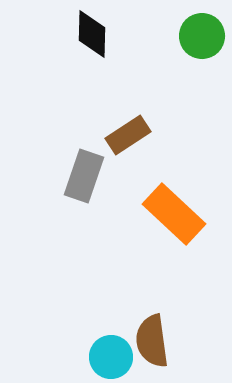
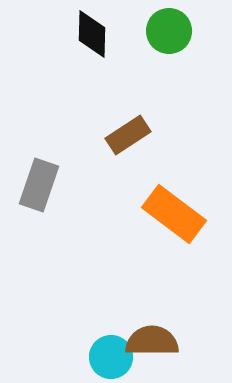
green circle: moved 33 px left, 5 px up
gray rectangle: moved 45 px left, 9 px down
orange rectangle: rotated 6 degrees counterclockwise
brown semicircle: rotated 98 degrees clockwise
